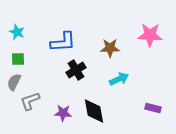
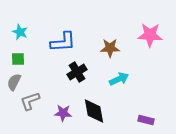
cyan star: moved 3 px right
black cross: moved 1 px right, 2 px down
purple rectangle: moved 7 px left, 12 px down
